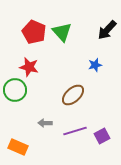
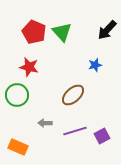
green circle: moved 2 px right, 5 px down
